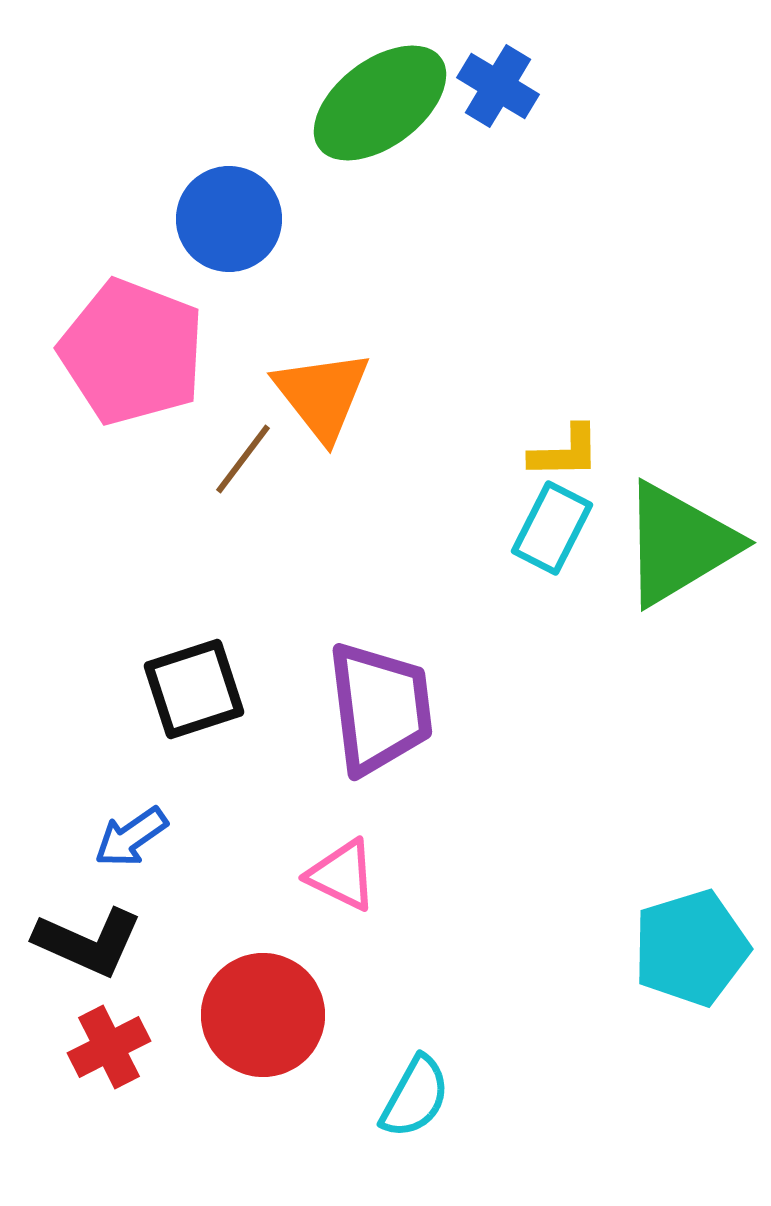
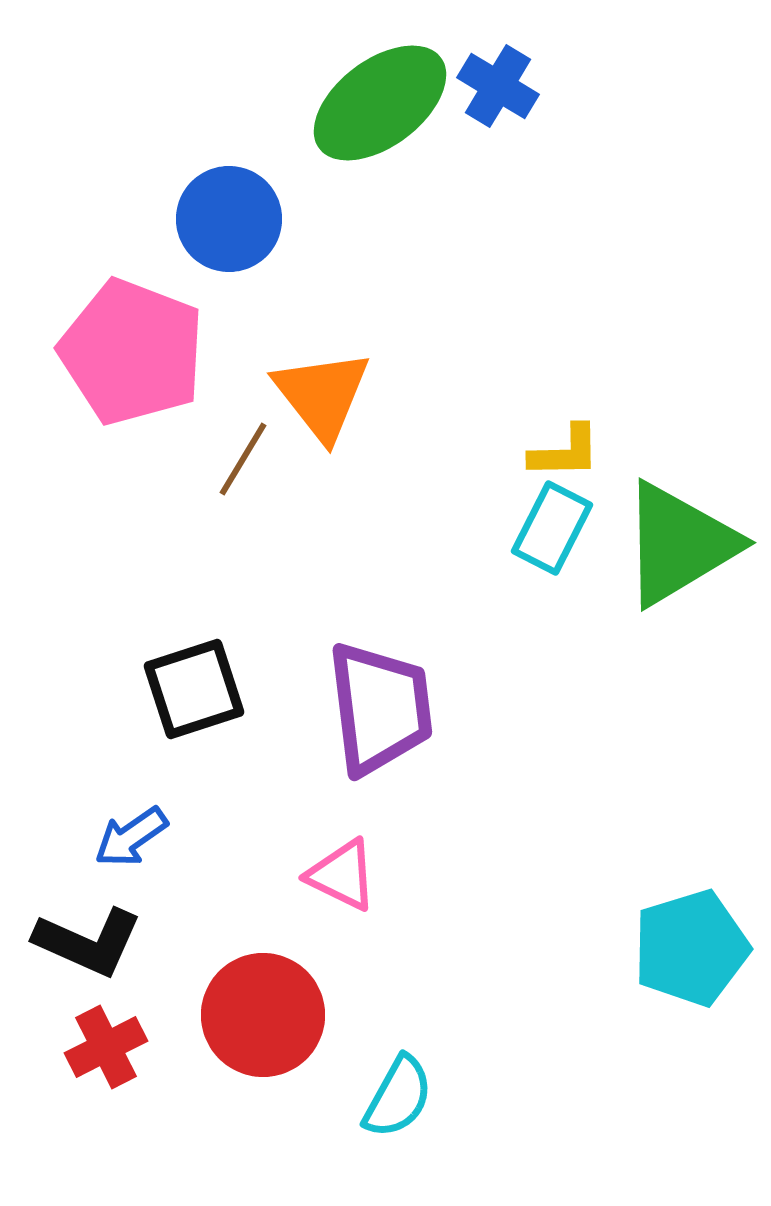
brown line: rotated 6 degrees counterclockwise
red cross: moved 3 px left
cyan semicircle: moved 17 px left
